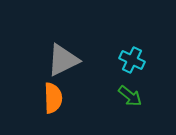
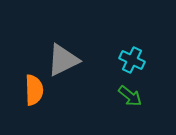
orange semicircle: moved 19 px left, 8 px up
